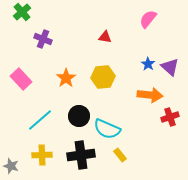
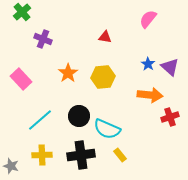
orange star: moved 2 px right, 5 px up
